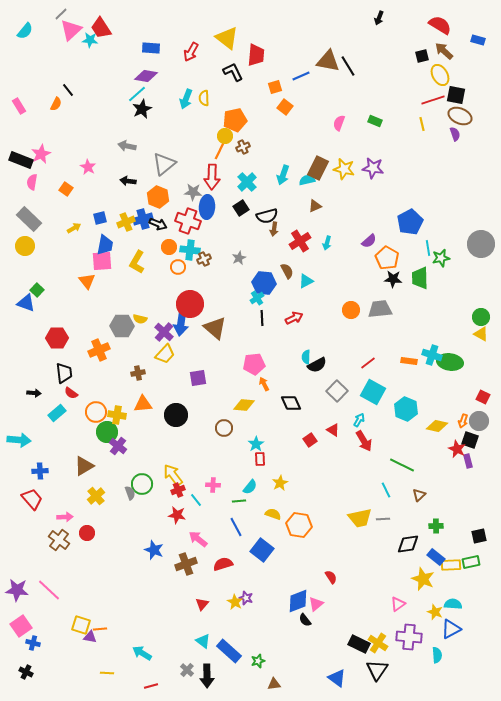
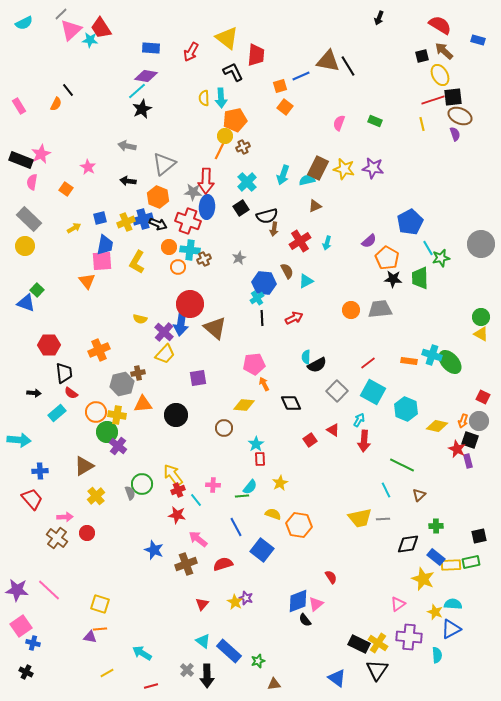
cyan semicircle at (25, 31): moved 1 px left, 8 px up; rotated 24 degrees clockwise
orange square at (275, 87): moved 5 px right, 1 px up
cyan line at (137, 94): moved 3 px up
black square at (456, 95): moved 3 px left, 2 px down; rotated 18 degrees counterclockwise
cyan arrow at (186, 99): moved 35 px right, 1 px up; rotated 24 degrees counterclockwise
red arrow at (212, 177): moved 6 px left, 4 px down
cyan line at (428, 248): rotated 21 degrees counterclockwise
gray hexagon at (122, 326): moved 58 px down; rotated 15 degrees counterclockwise
red hexagon at (57, 338): moved 8 px left, 7 px down
green ellipse at (450, 362): rotated 40 degrees clockwise
red arrow at (364, 441): rotated 35 degrees clockwise
green line at (239, 501): moved 3 px right, 5 px up
brown cross at (59, 540): moved 2 px left, 2 px up
yellow square at (81, 625): moved 19 px right, 21 px up
yellow line at (107, 673): rotated 32 degrees counterclockwise
